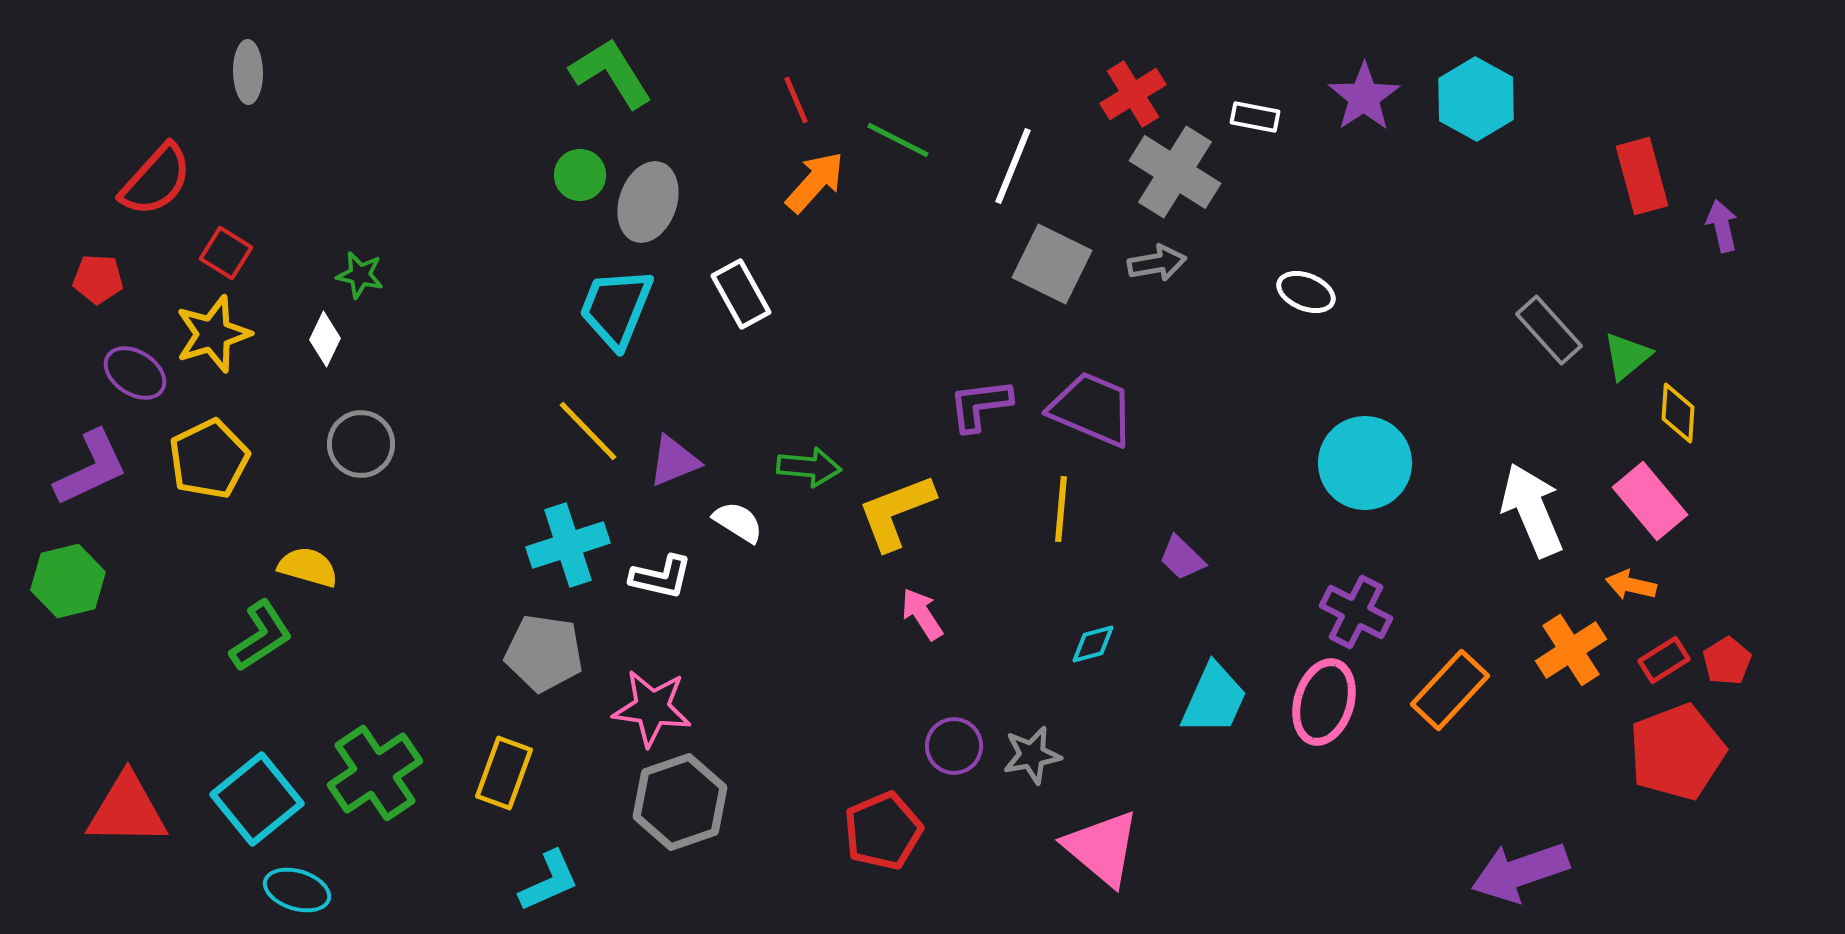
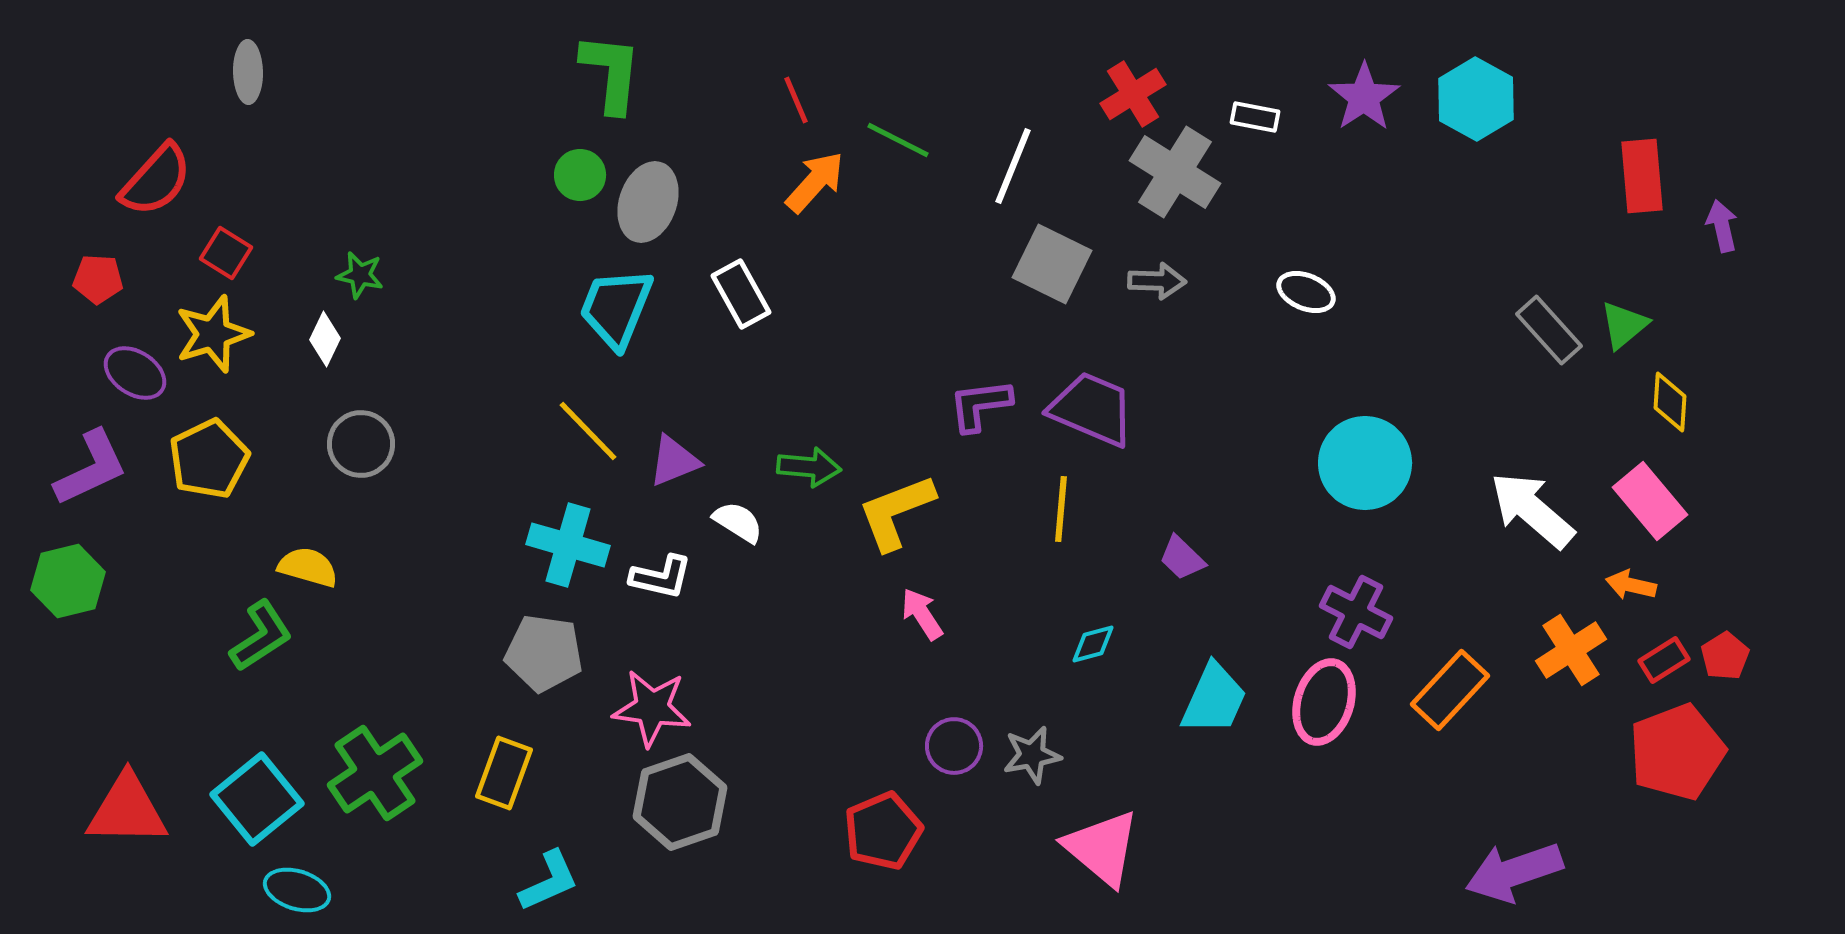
green L-shape at (611, 73): rotated 38 degrees clockwise
red rectangle at (1642, 176): rotated 10 degrees clockwise
gray arrow at (1157, 263): moved 18 px down; rotated 12 degrees clockwise
green triangle at (1627, 356): moved 3 px left, 31 px up
yellow diamond at (1678, 413): moved 8 px left, 11 px up
white arrow at (1532, 510): rotated 26 degrees counterclockwise
cyan cross at (568, 545): rotated 34 degrees clockwise
red pentagon at (1727, 661): moved 2 px left, 5 px up
purple arrow at (1520, 872): moved 6 px left
